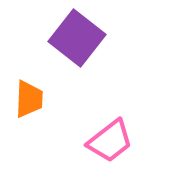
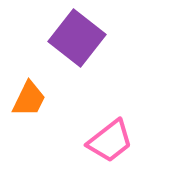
orange trapezoid: rotated 24 degrees clockwise
